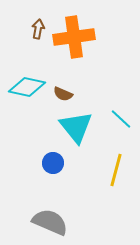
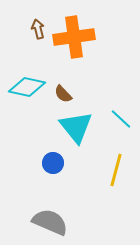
brown arrow: rotated 24 degrees counterclockwise
brown semicircle: rotated 24 degrees clockwise
